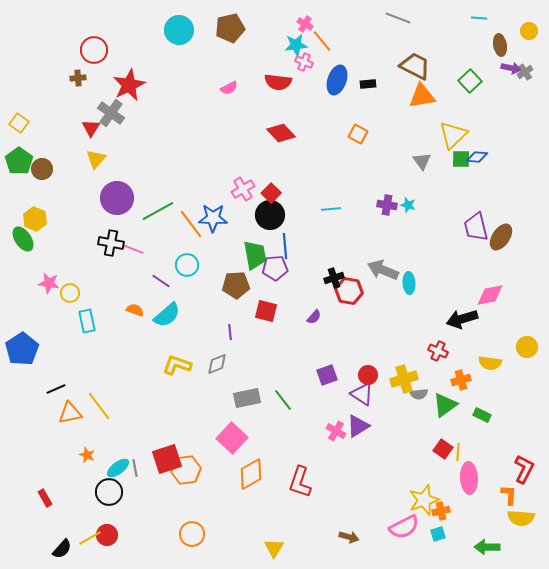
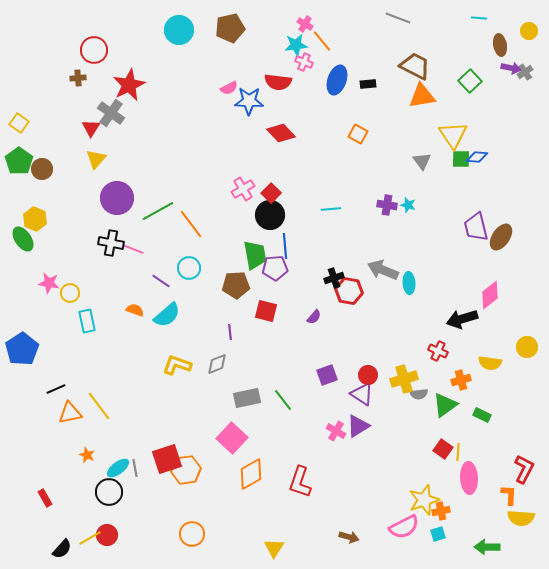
yellow triangle at (453, 135): rotated 20 degrees counterclockwise
blue star at (213, 218): moved 36 px right, 117 px up
cyan circle at (187, 265): moved 2 px right, 3 px down
pink diamond at (490, 295): rotated 28 degrees counterclockwise
